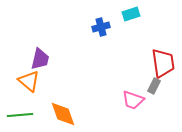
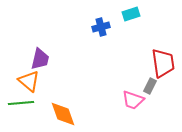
gray rectangle: moved 4 px left
green line: moved 1 px right, 12 px up
